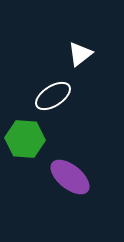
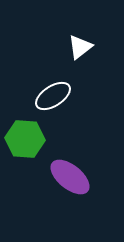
white triangle: moved 7 px up
